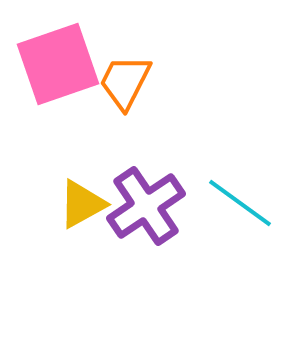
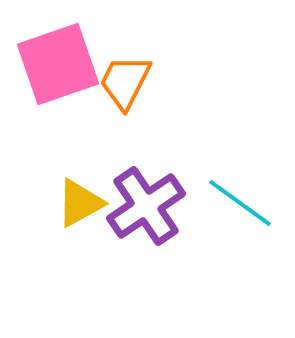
yellow triangle: moved 2 px left, 1 px up
